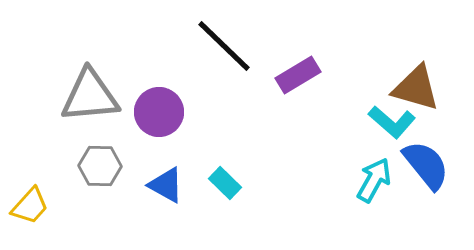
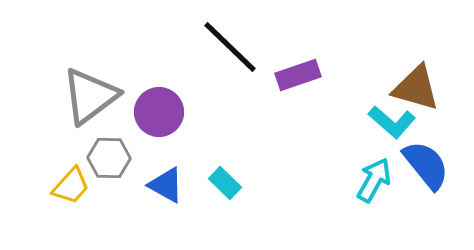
black line: moved 6 px right, 1 px down
purple rectangle: rotated 12 degrees clockwise
gray triangle: rotated 32 degrees counterclockwise
gray hexagon: moved 9 px right, 8 px up
yellow trapezoid: moved 41 px right, 20 px up
